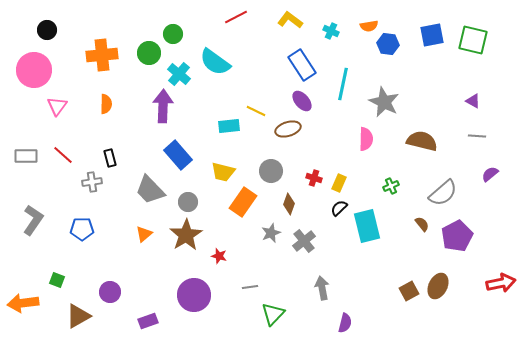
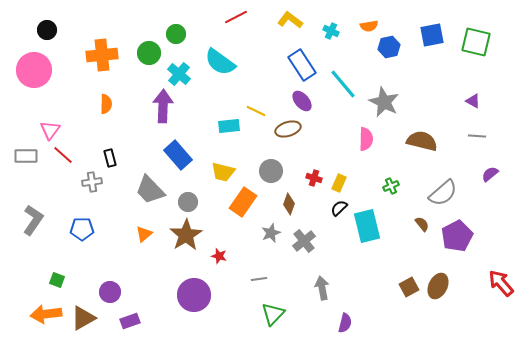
green circle at (173, 34): moved 3 px right
green square at (473, 40): moved 3 px right, 2 px down
blue hexagon at (388, 44): moved 1 px right, 3 px down; rotated 20 degrees counterclockwise
cyan semicircle at (215, 62): moved 5 px right
cyan line at (343, 84): rotated 52 degrees counterclockwise
pink triangle at (57, 106): moved 7 px left, 24 px down
red arrow at (501, 283): rotated 120 degrees counterclockwise
gray line at (250, 287): moved 9 px right, 8 px up
brown square at (409, 291): moved 4 px up
orange arrow at (23, 303): moved 23 px right, 11 px down
brown triangle at (78, 316): moved 5 px right, 2 px down
purple rectangle at (148, 321): moved 18 px left
